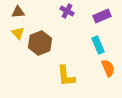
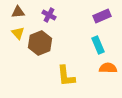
purple cross: moved 18 px left, 4 px down
orange semicircle: rotated 66 degrees counterclockwise
